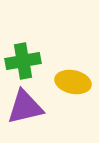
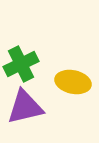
green cross: moved 2 px left, 3 px down; rotated 16 degrees counterclockwise
